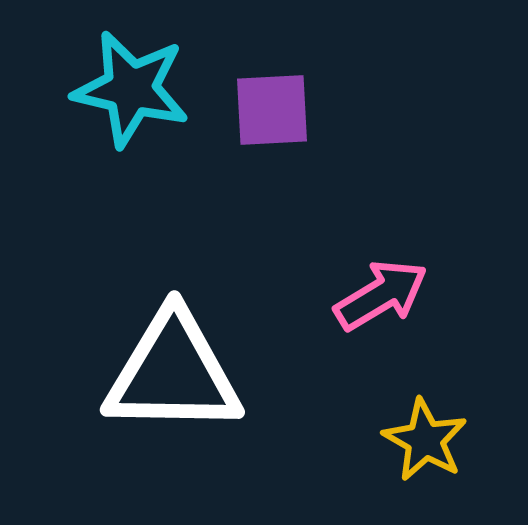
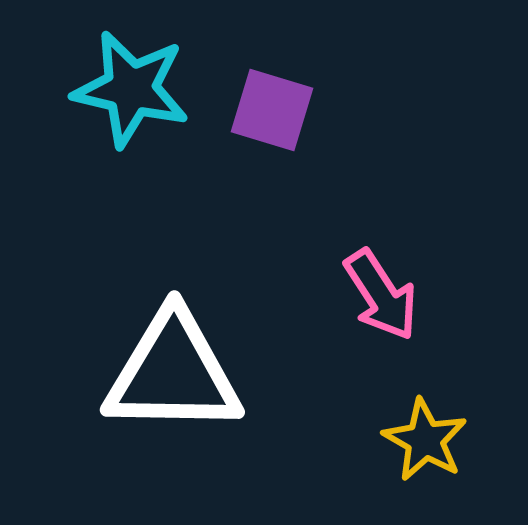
purple square: rotated 20 degrees clockwise
pink arrow: rotated 88 degrees clockwise
